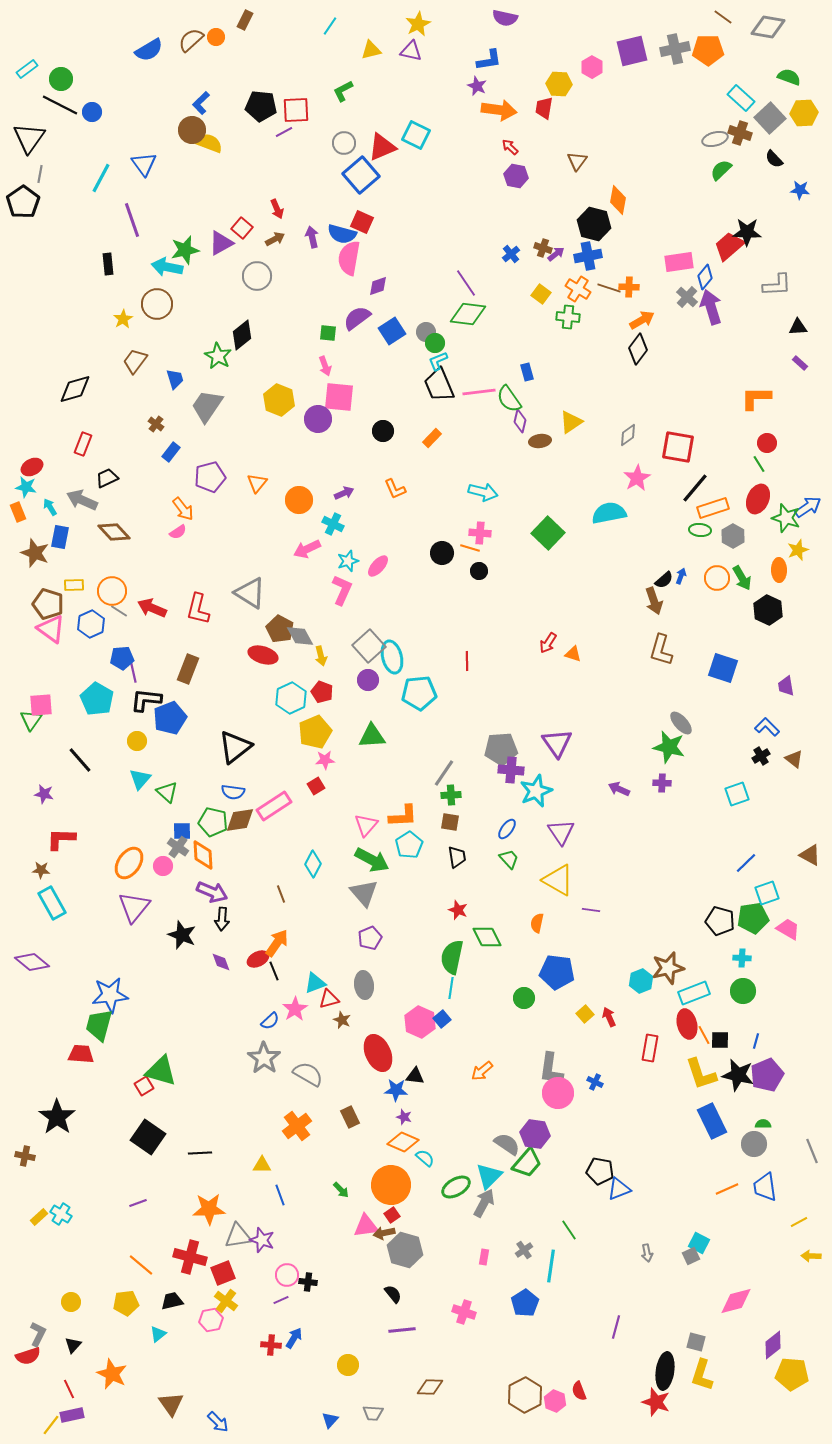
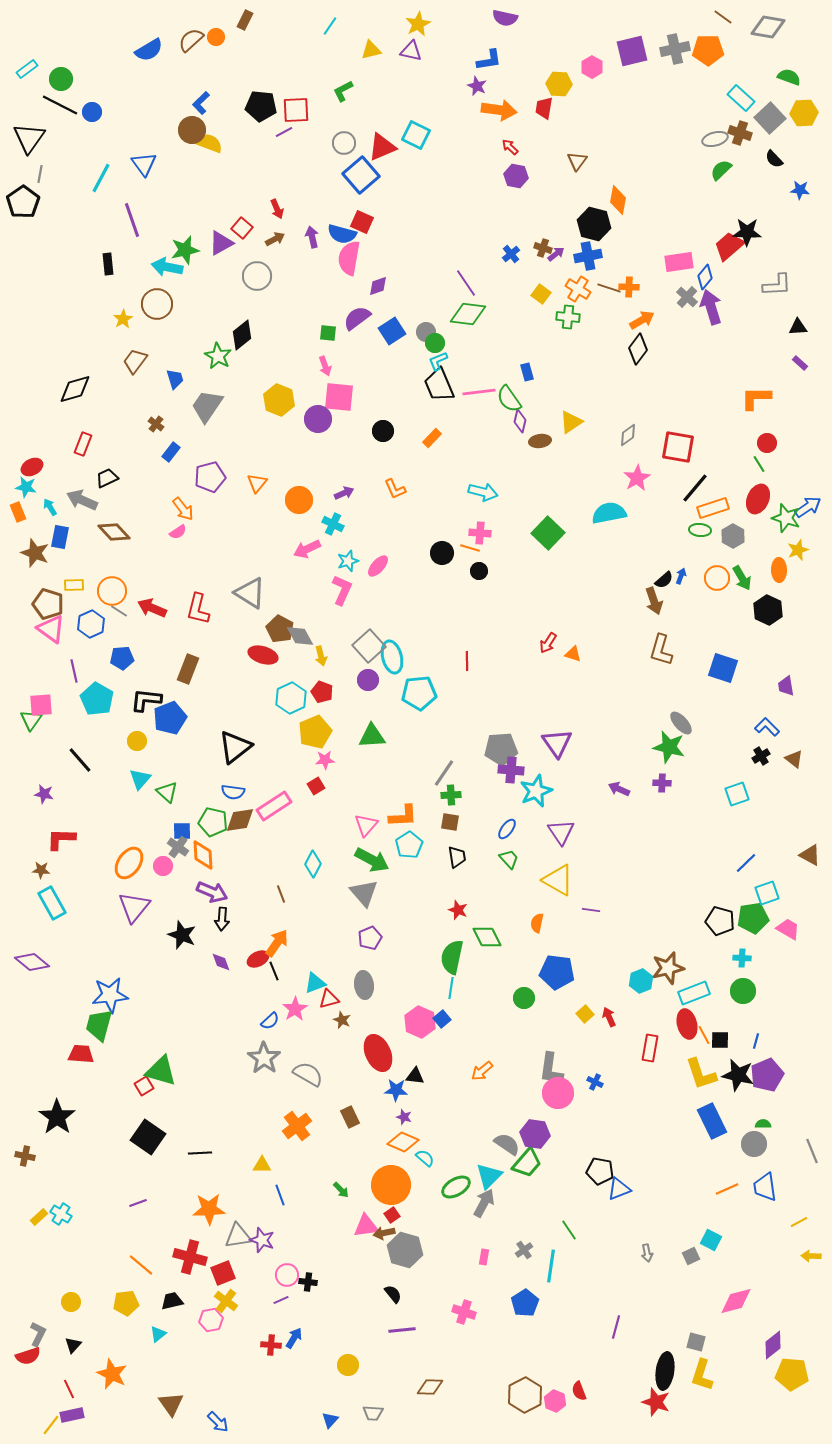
purple line at (133, 671): moved 59 px left
cyan square at (699, 1243): moved 12 px right, 3 px up
